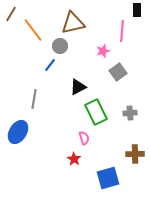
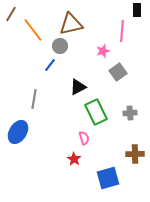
brown triangle: moved 2 px left, 1 px down
